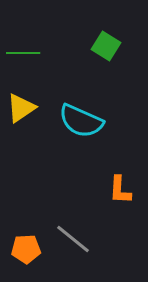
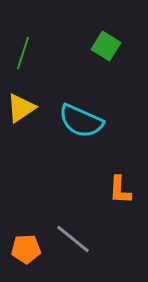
green line: rotated 72 degrees counterclockwise
